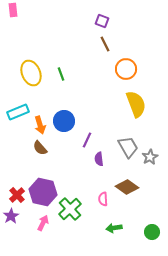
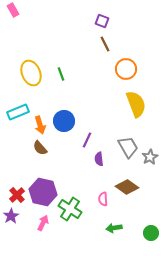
pink rectangle: rotated 24 degrees counterclockwise
green cross: rotated 15 degrees counterclockwise
green circle: moved 1 px left, 1 px down
